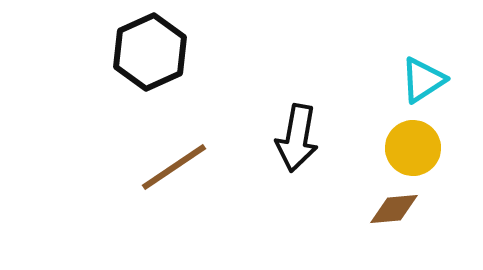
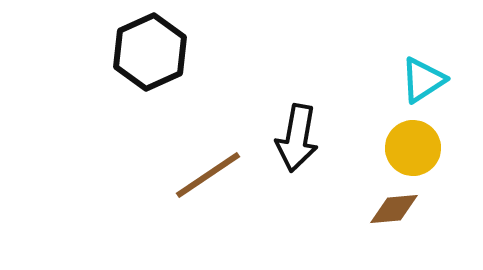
brown line: moved 34 px right, 8 px down
